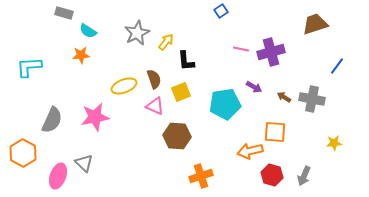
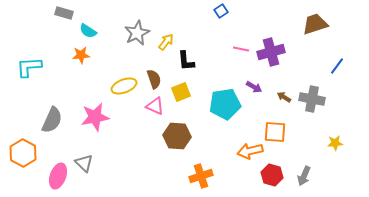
yellow star: moved 1 px right
